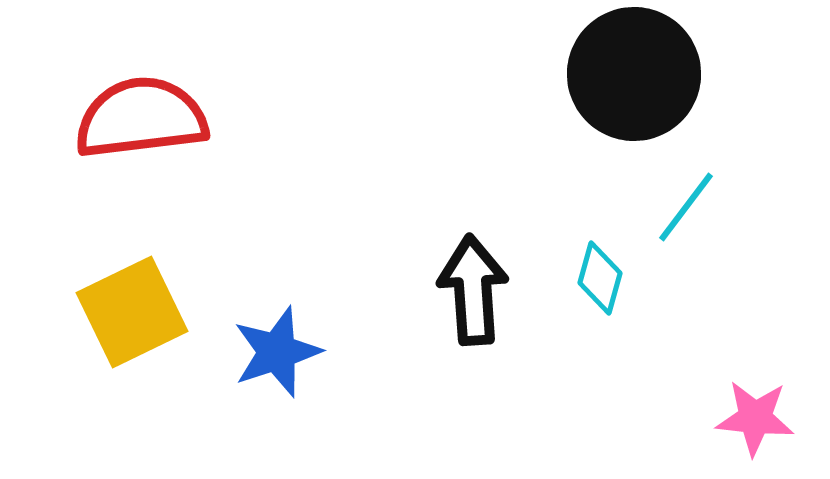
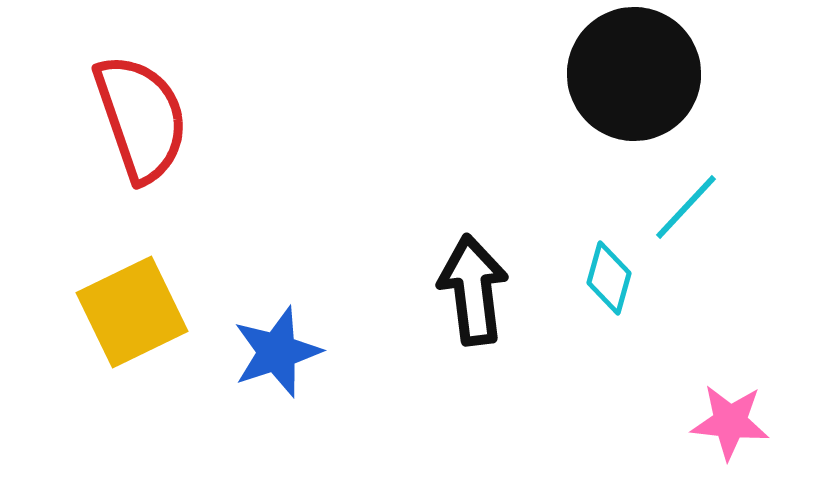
red semicircle: rotated 78 degrees clockwise
cyan line: rotated 6 degrees clockwise
cyan diamond: moved 9 px right
black arrow: rotated 3 degrees counterclockwise
pink star: moved 25 px left, 4 px down
